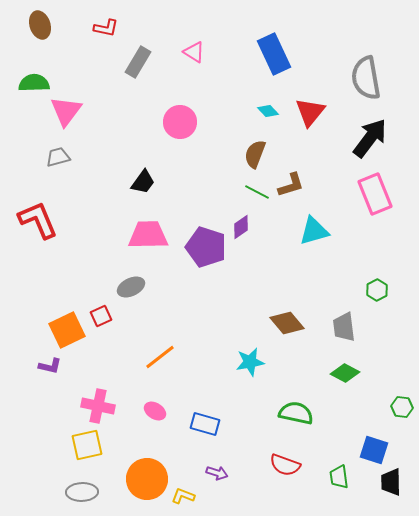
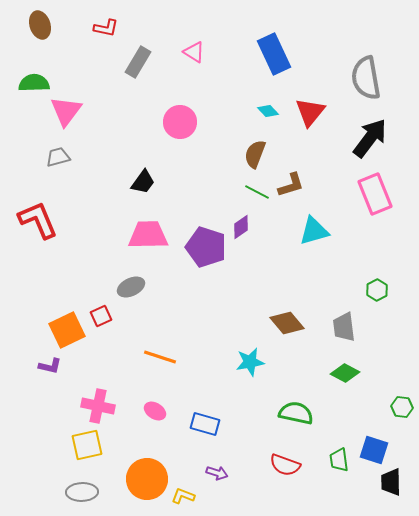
orange line at (160, 357): rotated 56 degrees clockwise
green trapezoid at (339, 477): moved 17 px up
